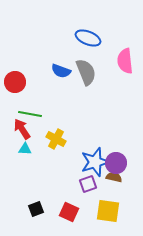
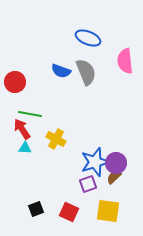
cyan triangle: moved 1 px up
brown semicircle: rotated 56 degrees counterclockwise
